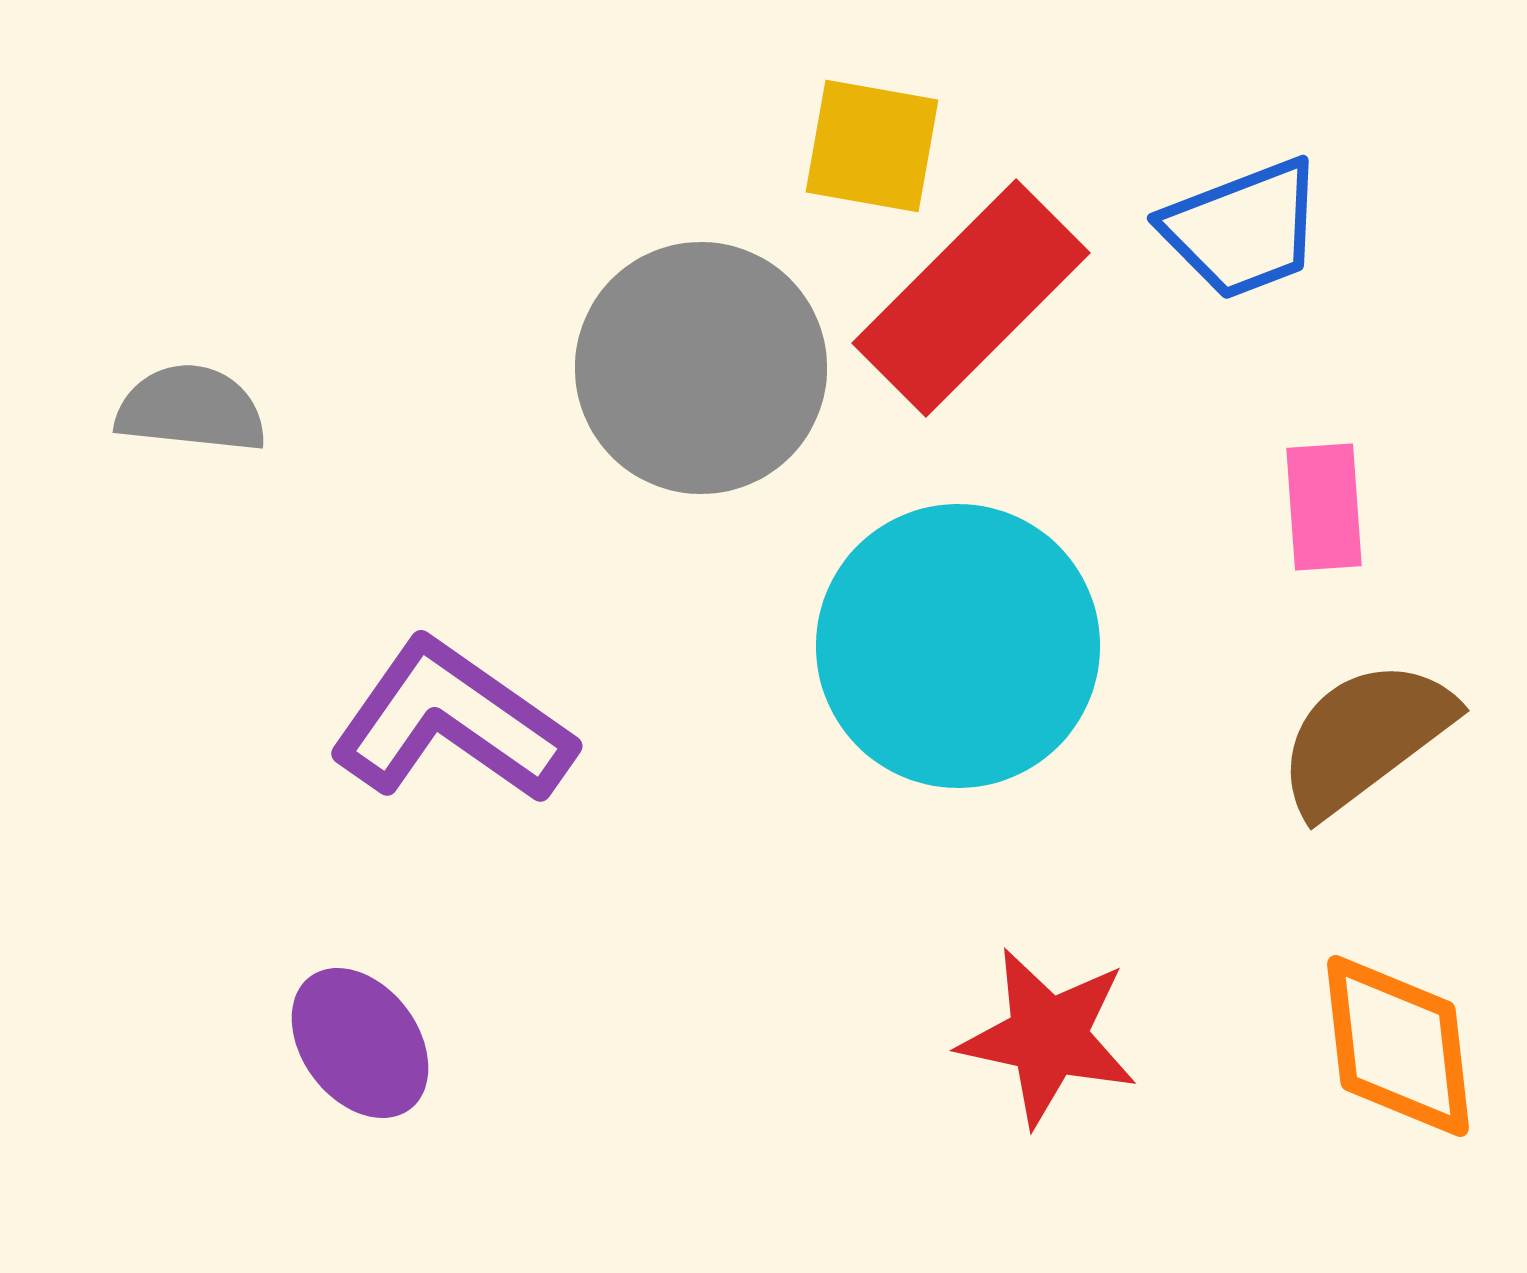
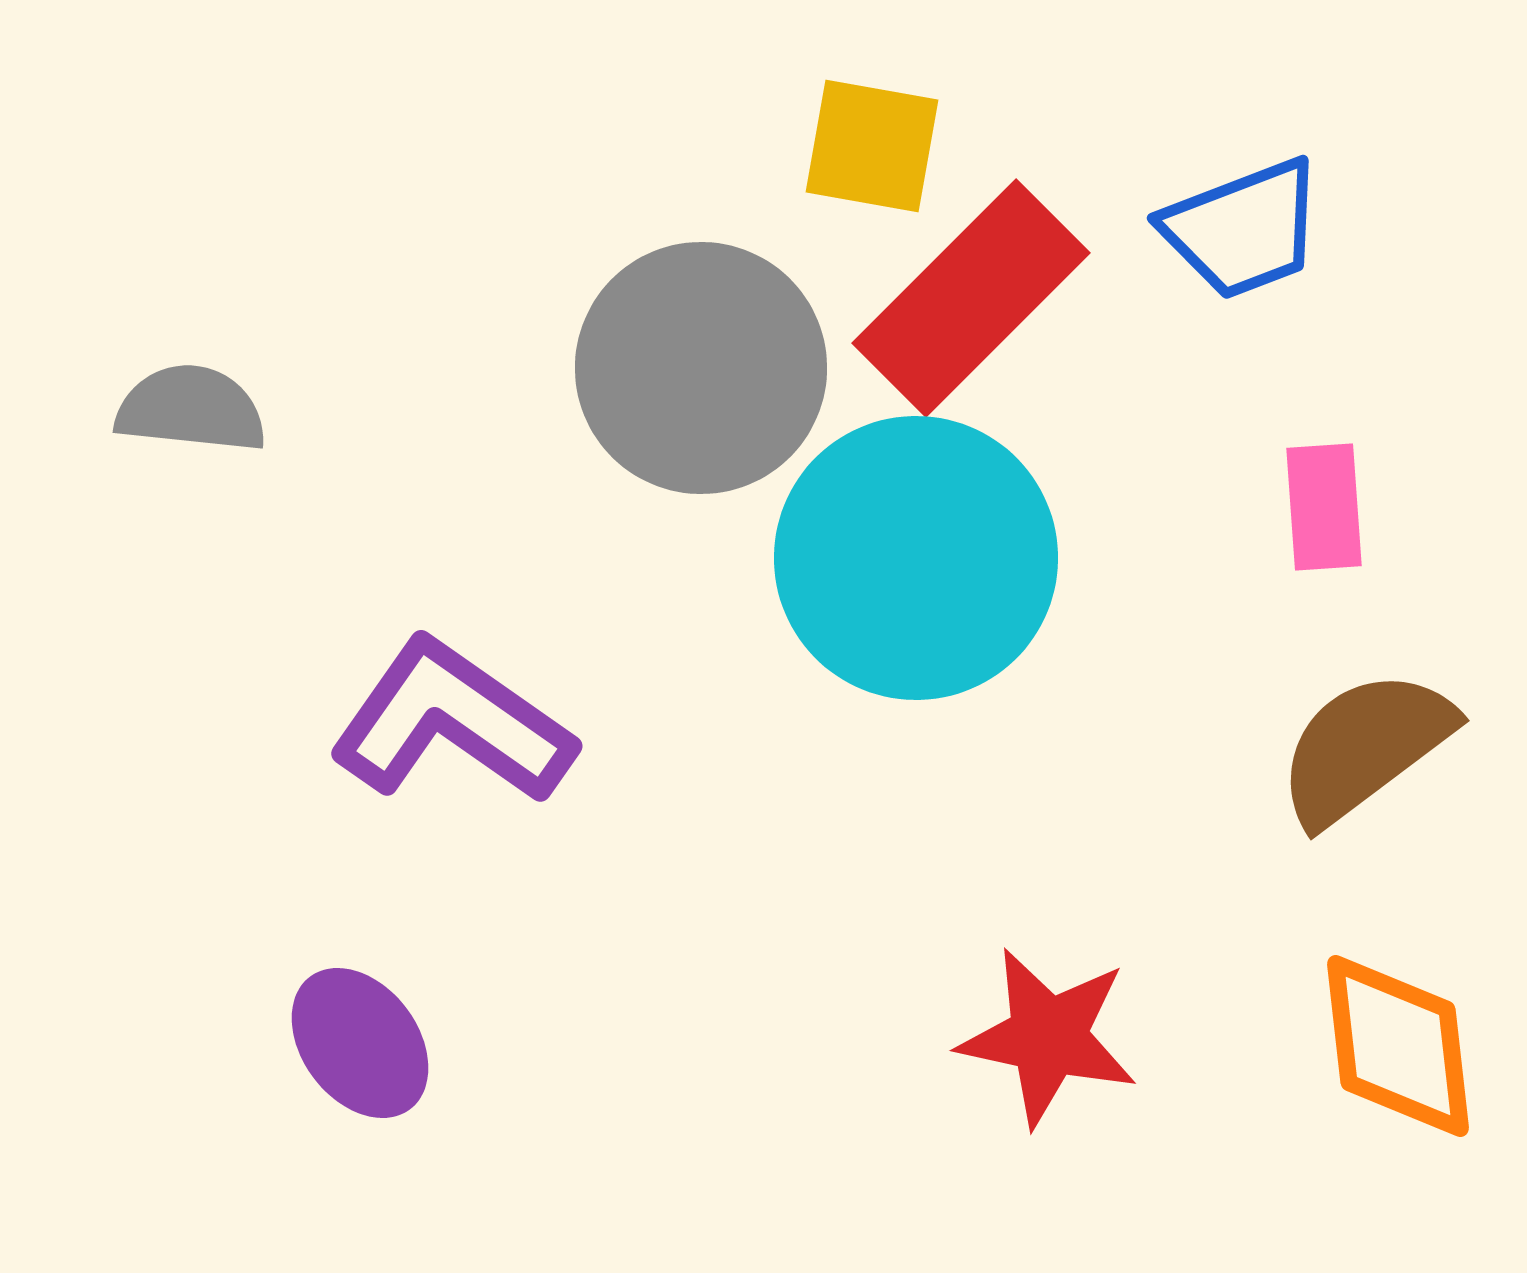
cyan circle: moved 42 px left, 88 px up
brown semicircle: moved 10 px down
